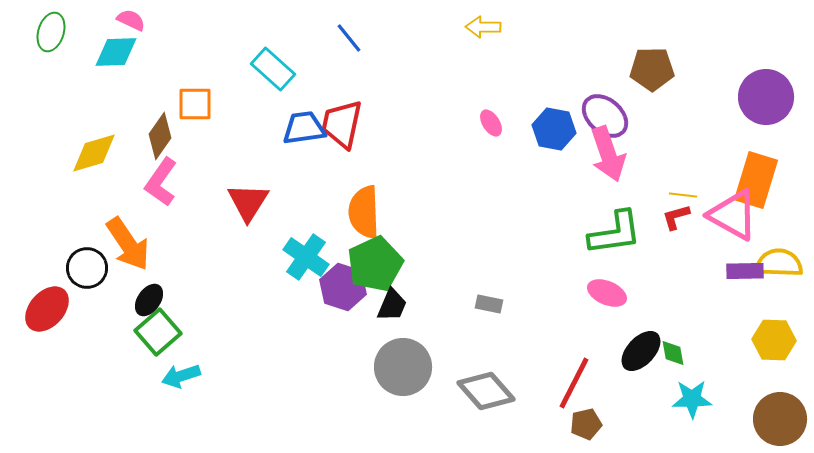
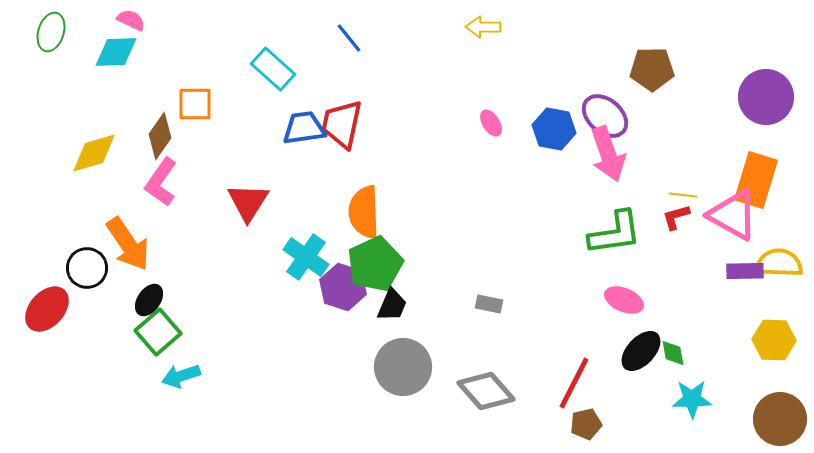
pink ellipse at (607, 293): moved 17 px right, 7 px down
